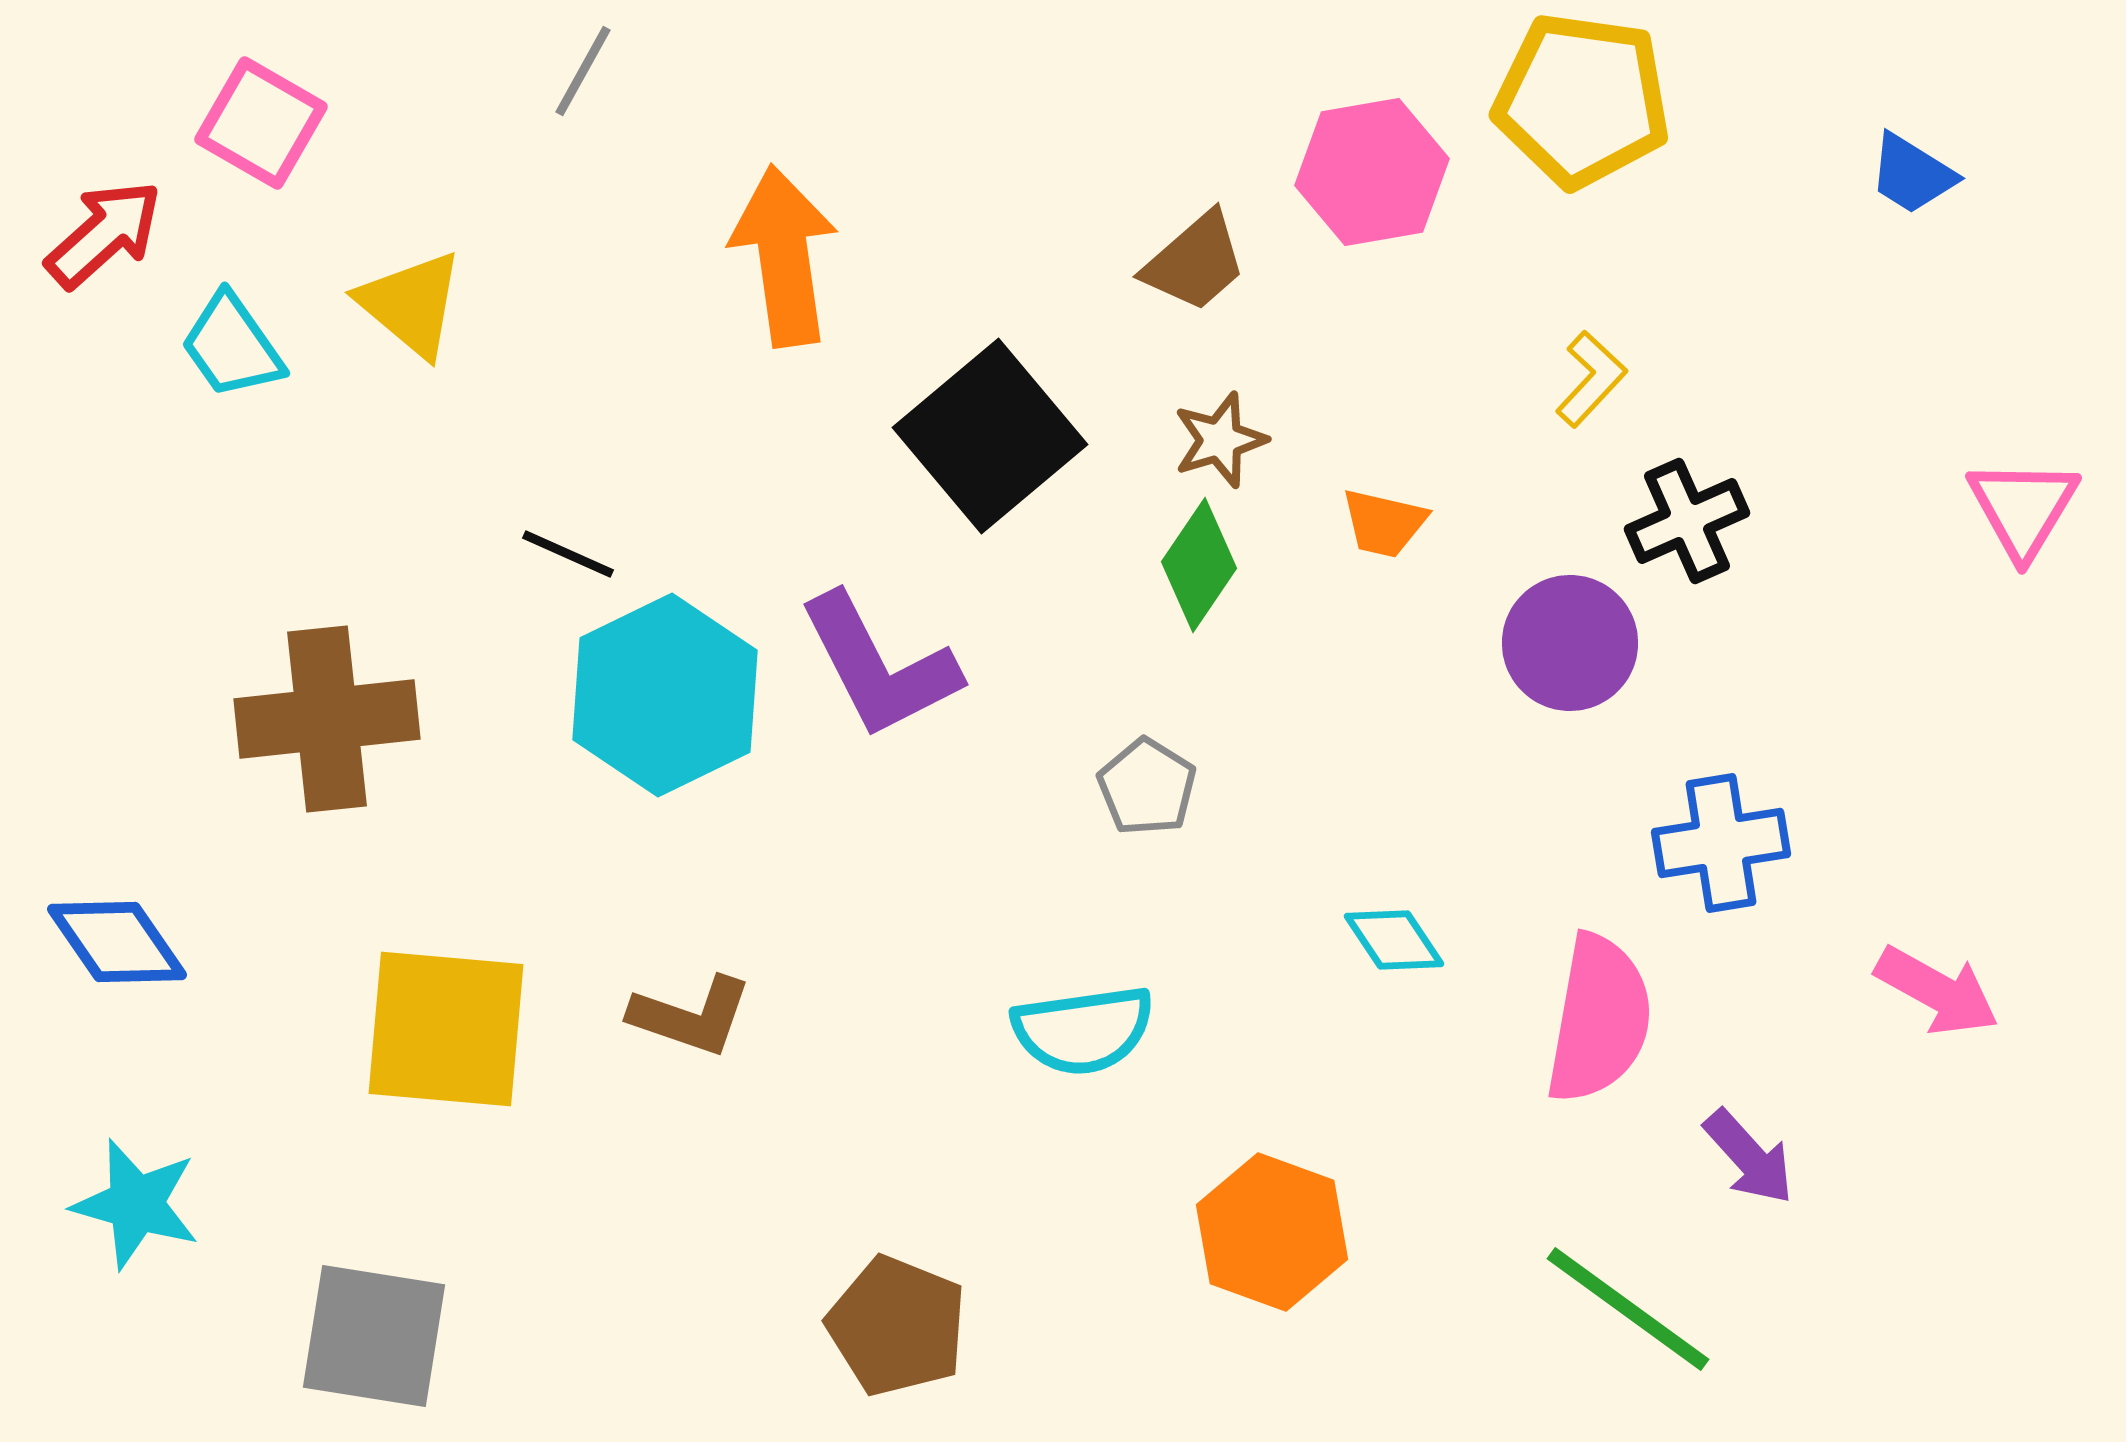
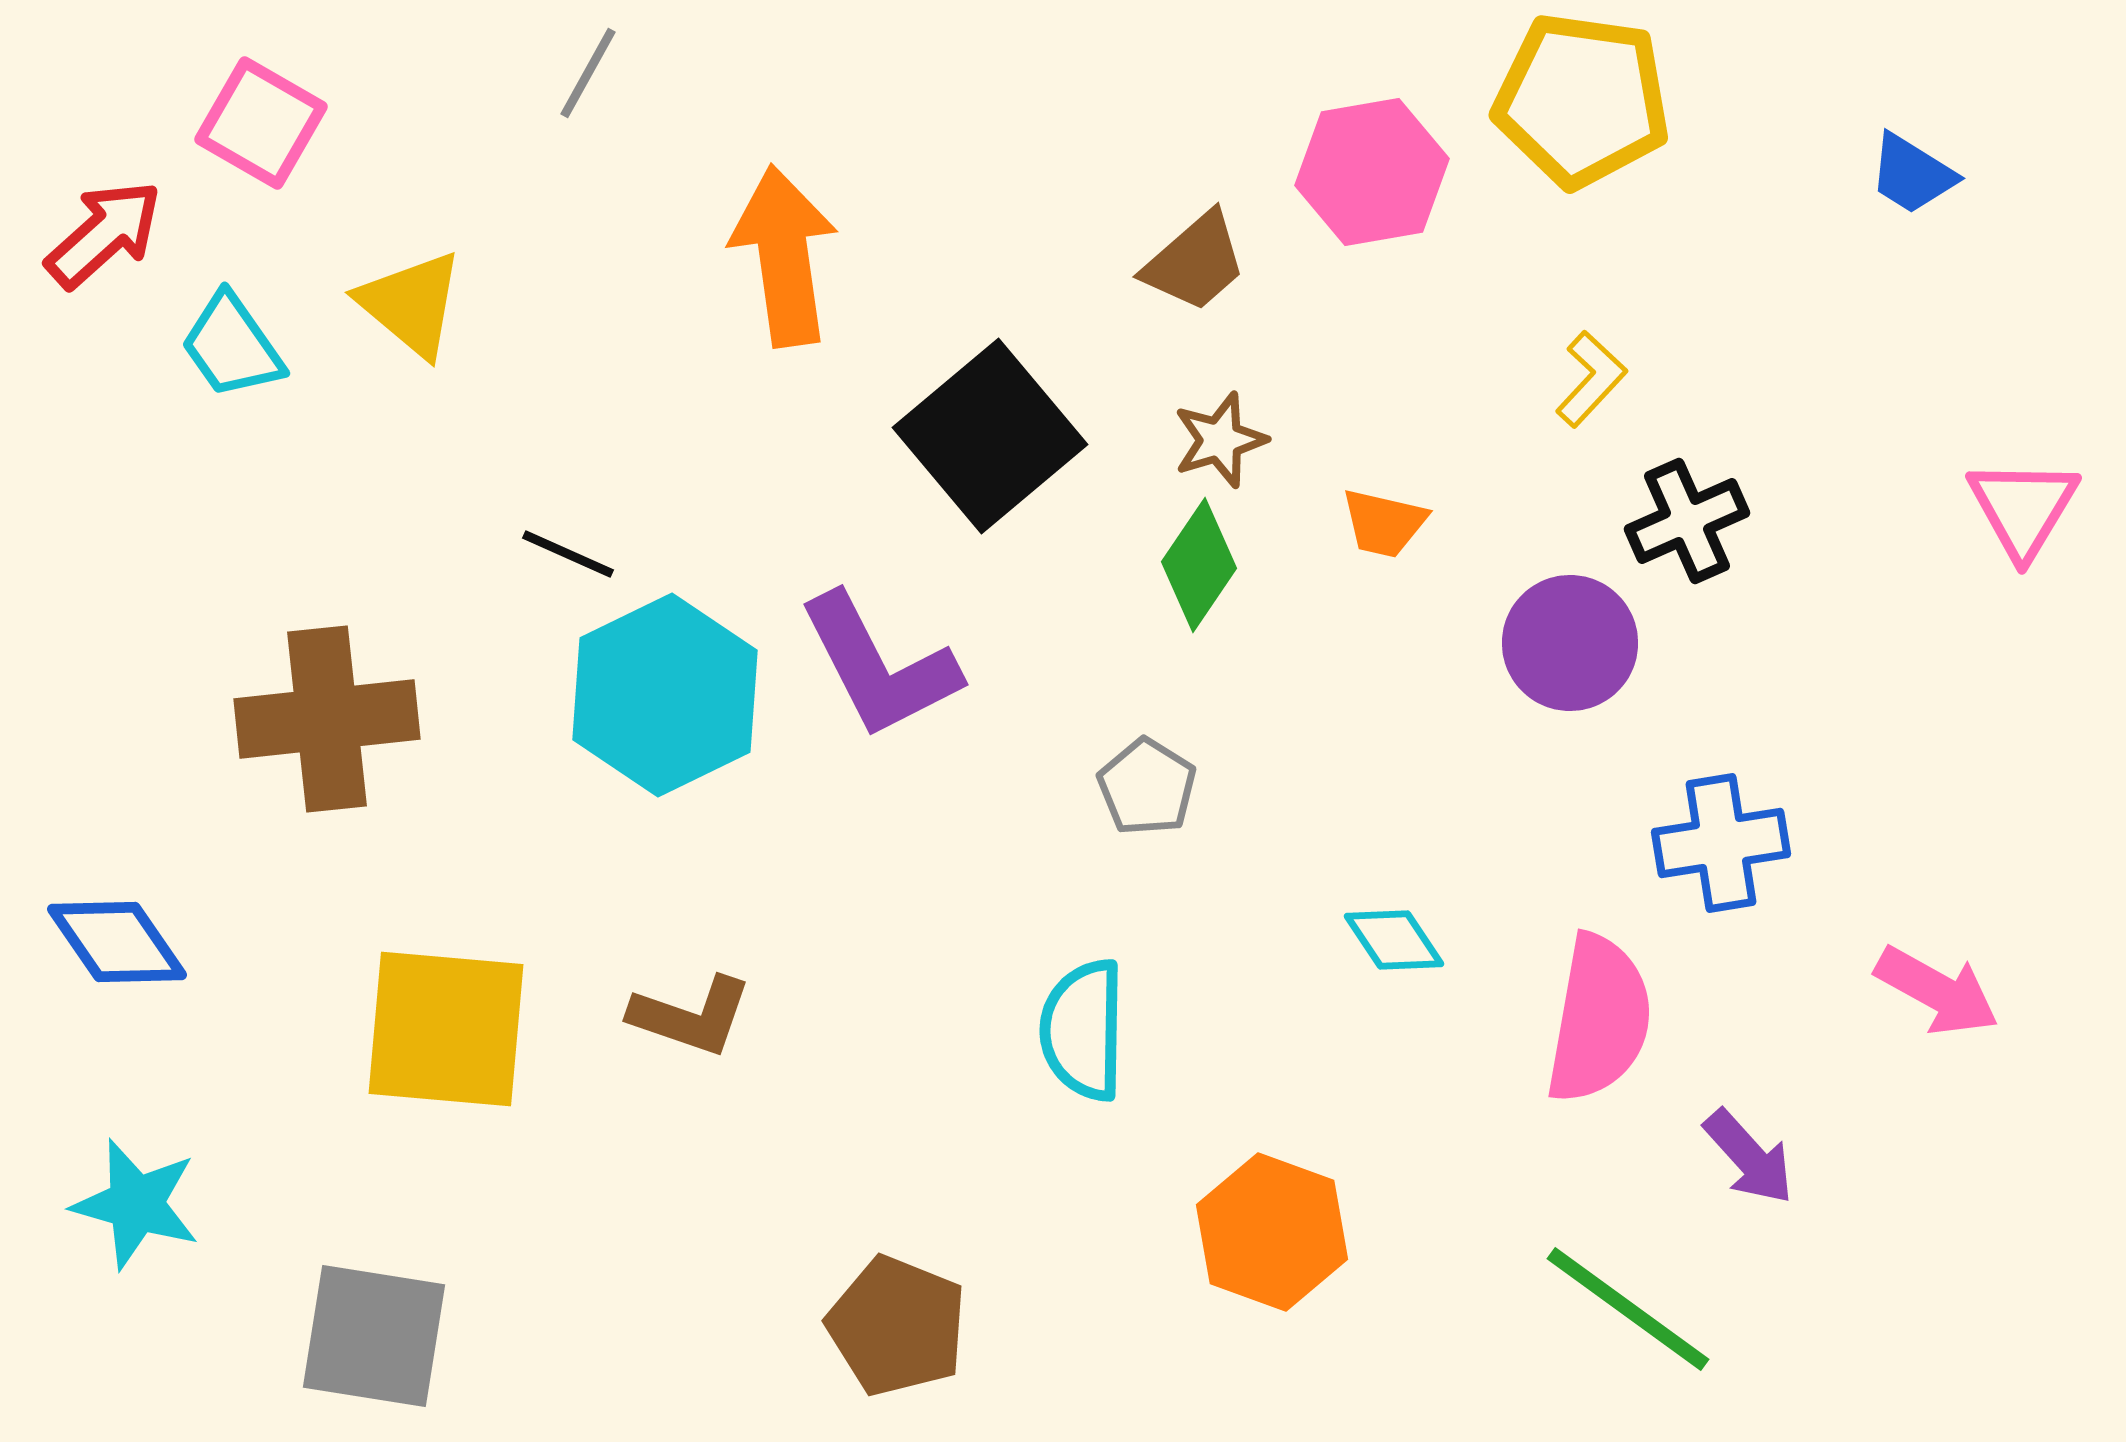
gray line: moved 5 px right, 2 px down
cyan semicircle: rotated 99 degrees clockwise
